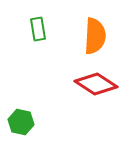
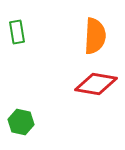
green rectangle: moved 21 px left, 3 px down
red diamond: rotated 24 degrees counterclockwise
